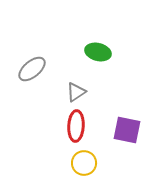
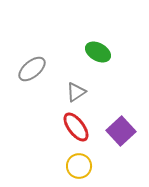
green ellipse: rotated 15 degrees clockwise
red ellipse: moved 1 px down; rotated 40 degrees counterclockwise
purple square: moved 6 px left, 1 px down; rotated 36 degrees clockwise
yellow circle: moved 5 px left, 3 px down
